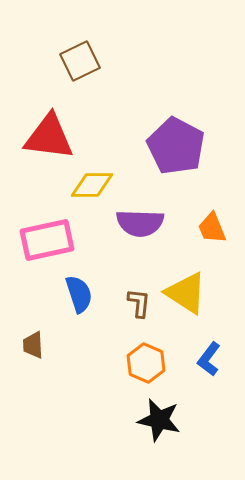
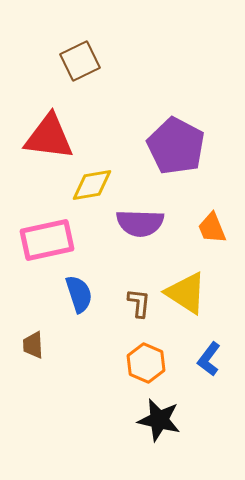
yellow diamond: rotated 9 degrees counterclockwise
